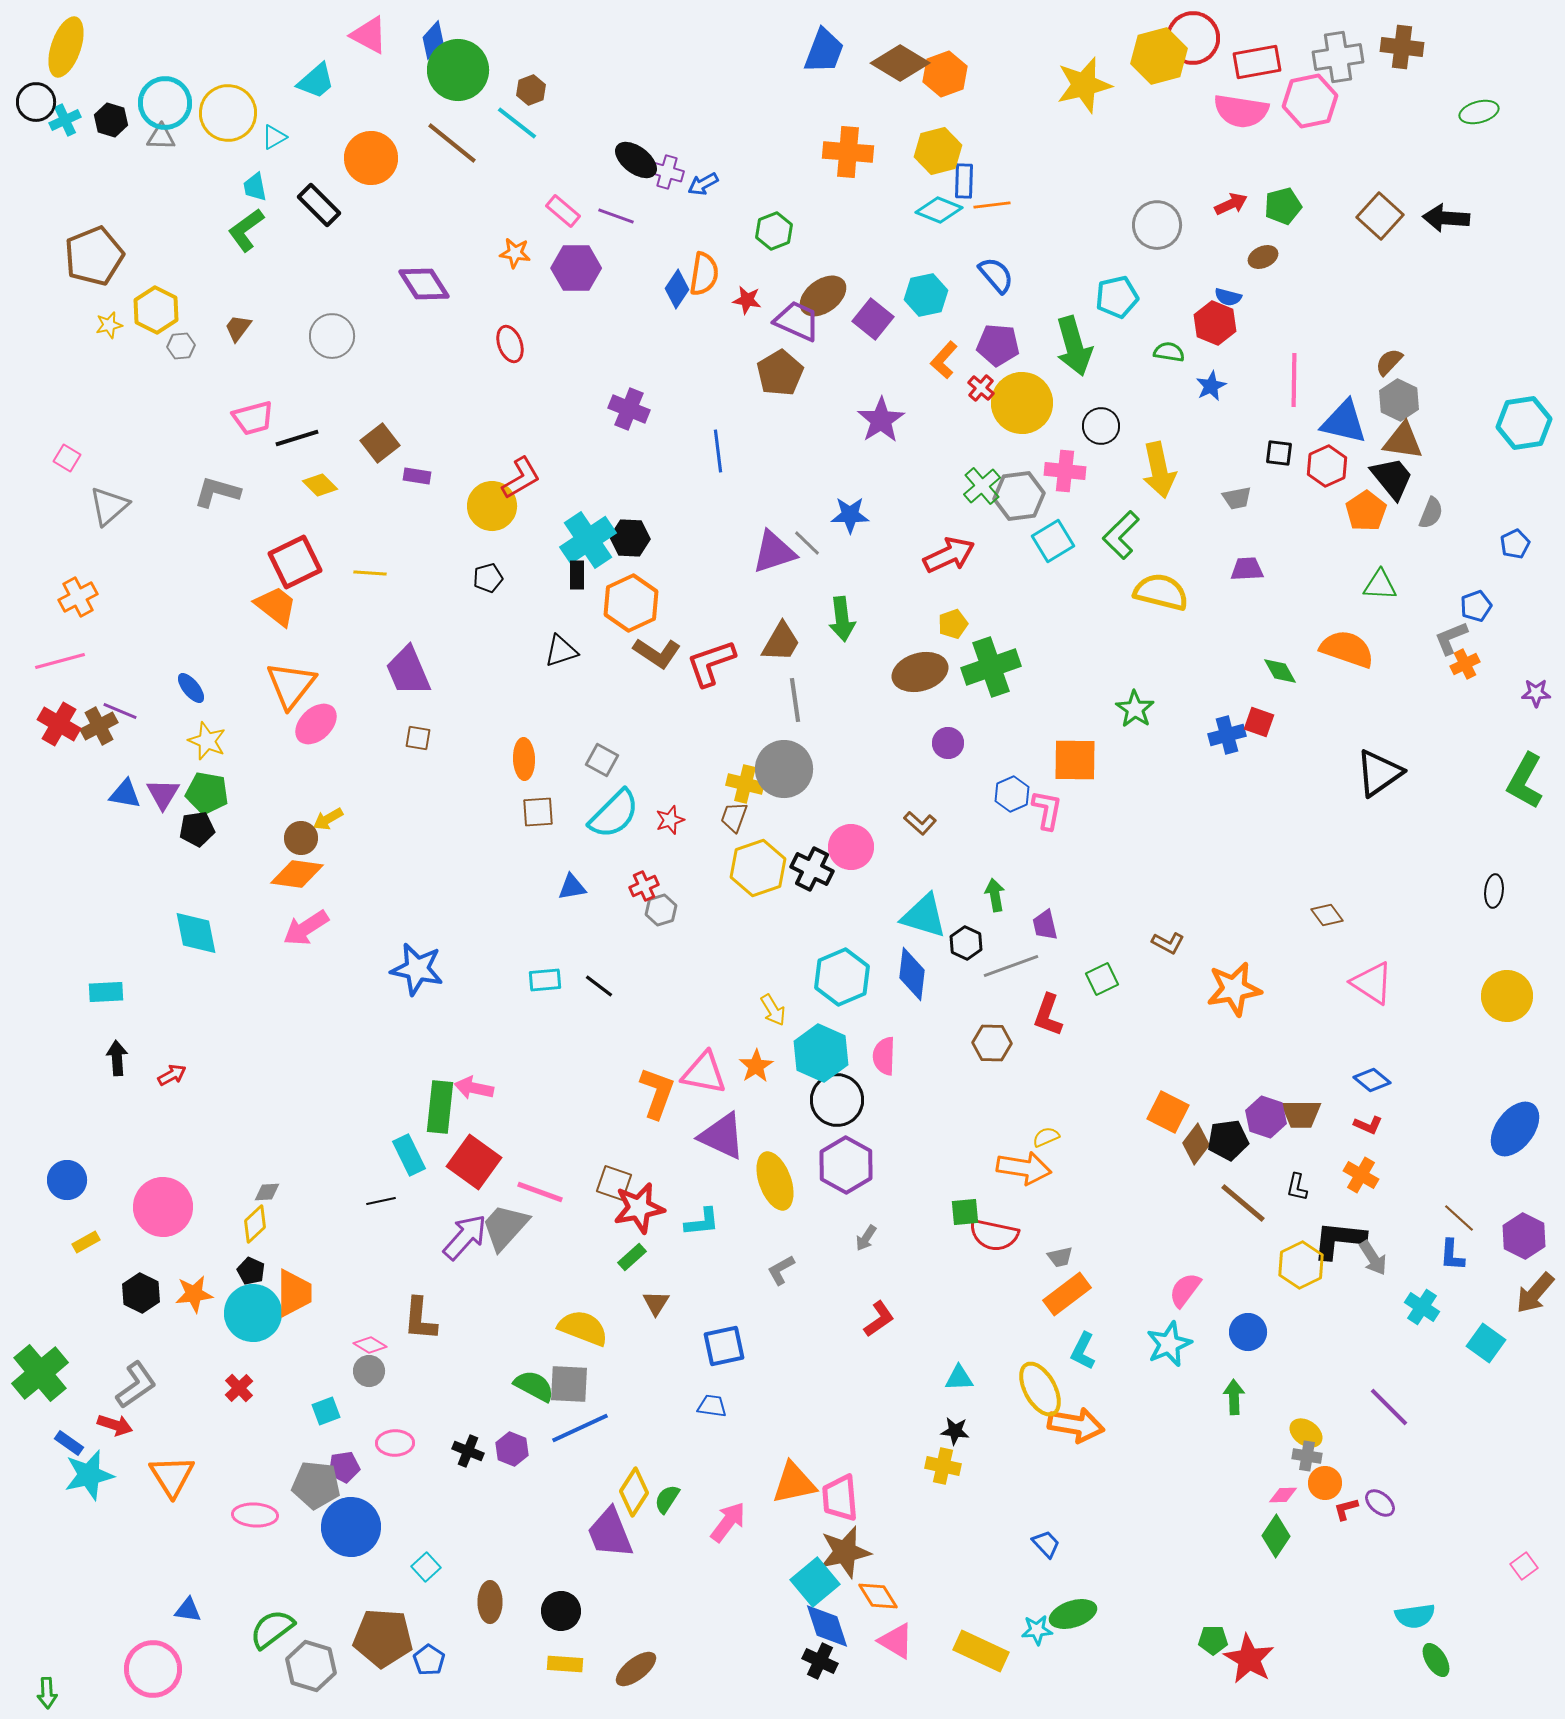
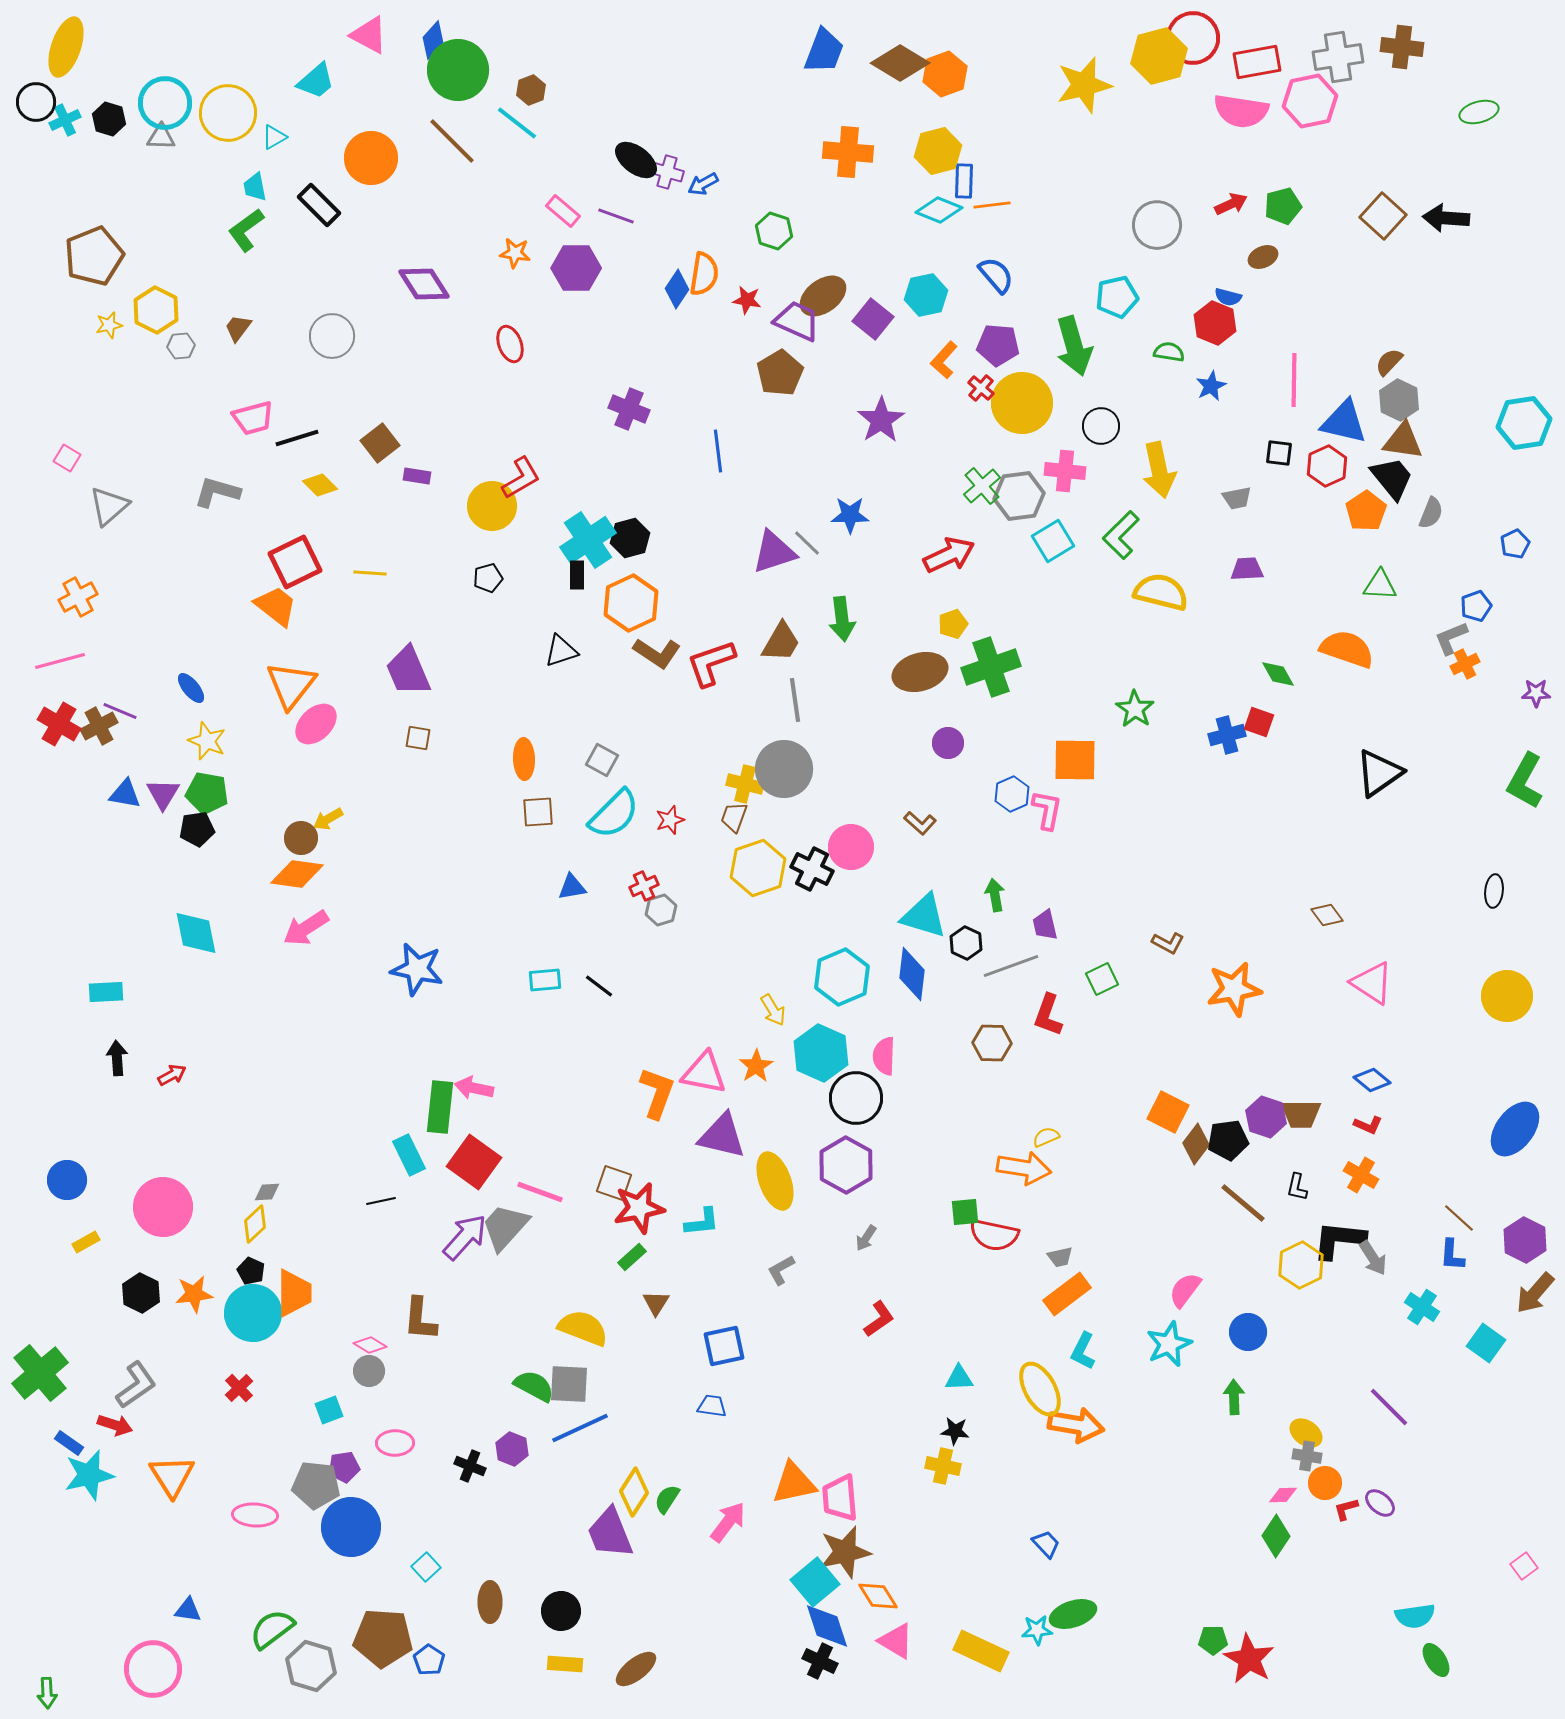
black hexagon at (111, 120): moved 2 px left, 1 px up
brown line at (452, 143): moved 2 px up; rotated 6 degrees clockwise
brown square at (1380, 216): moved 3 px right
green hexagon at (774, 231): rotated 21 degrees counterclockwise
black hexagon at (630, 538): rotated 18 degrees counterclockwise
green diamond at (1280, 671): moved 2 px left, 3 px down
black circle at (837, 1100): moved 19 px right, 2 px up
purple triangle at (722, 1136): rotated 12 degrees counterclockwise
purple hexagon at (1524, 1236): moved 1 px right, 4 px down
cyan square at (326, 1411): moved 3 px right, 1 px up
black cross at (468, 1451): moved 2 px right, 15 px down
